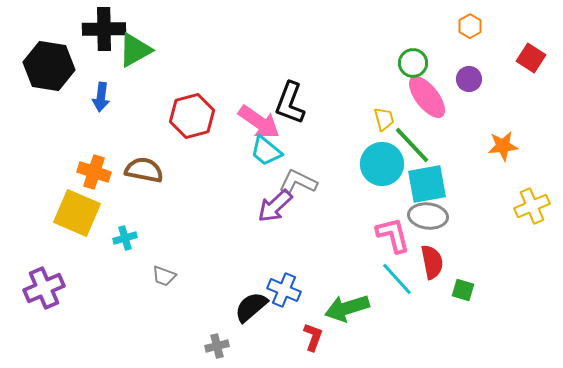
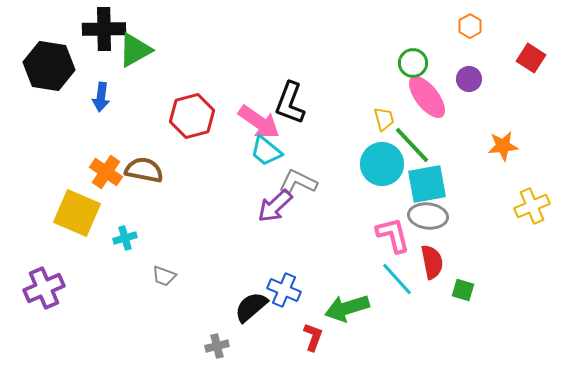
orange cross: moved 12 px right; rotated 16 degrees clockwise
